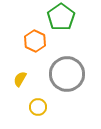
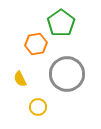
green pentagon: moved 6 px down
orange hexagon: moved 1 px right, 3 px down; rotated 25 degrees clockwise
yellow semicircle: rotated 56 degrees counterclockwise
